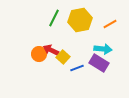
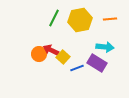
orange line: moved 5 px up; rotated 24 degrees clockwise
cyan arrow: moved 2 px right, 2 px up
purple rectangle: moved 2 px left
